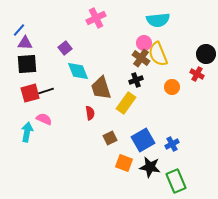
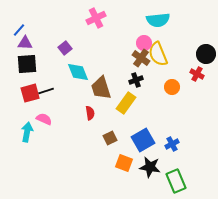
cyan diamond: moved 1 px down
